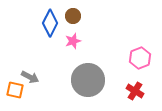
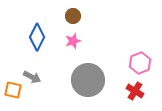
blue diamond: moved 13 px left, 14 px down
pink hexagon: moved 5 px down
gray arrow: moved 2 px right
orange square: moved 2 px left
